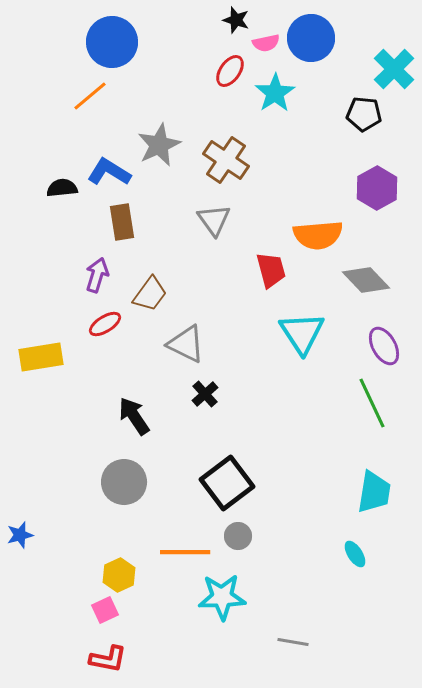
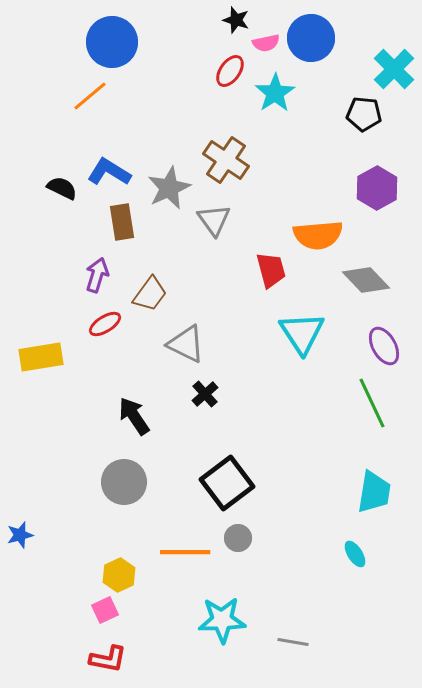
gray star at (159, 145): moved 10 px right, 43 px down
black semicircle at (62, 188): rotated 32 degrees clockwise
gray circle at (238, 536): moved 2 px down
cyan star at (222, 597): moved 23 px down
